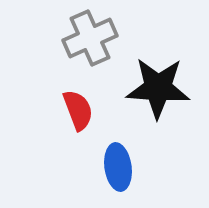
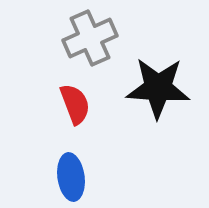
red semicircle: moved 3 px left, 6 px up
blue ellipse: moved 47 px left, 10 px down
